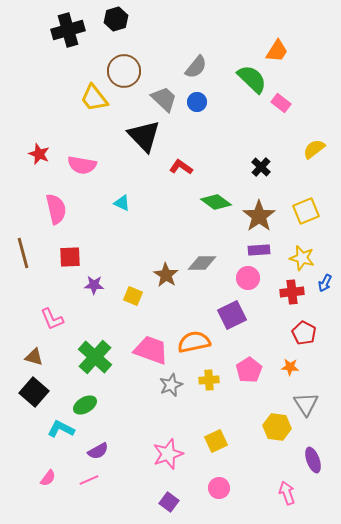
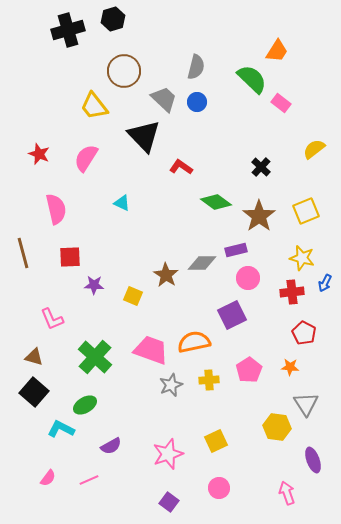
black hexagon at (116, 19): moved 3 px left
gray semicircle at (196, 67): rotated 25 degrees counterclockwise
yellow trapezoid at (94, 98): moved 8 px down
pink semicircle at (82, 165): moved 4 px right, 7 px up; rotated 112 degrees clockwise
purple rectangle at (259, 250): moved 23 px left; rotated 10 degrees counterclockwise
purple semicircle at (98, 451): moved 13 px right, 5 px up
